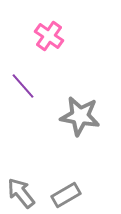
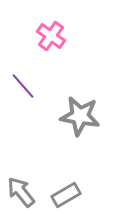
pink cross: moved 2 px right
gray arrow: moved 1 px up
